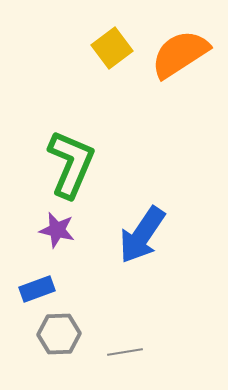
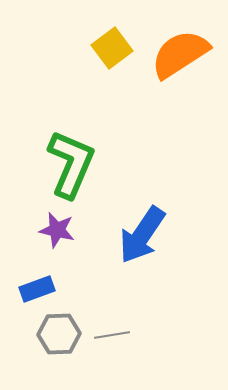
gray line: moved 13 px left, 17 px up
